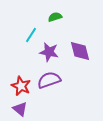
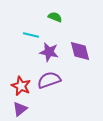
green semicircle: rotated 40 degrees clockwise
cyan line: rotated 70 degrees clockwise
purple triangle: rotated 42 degrees clockwise
